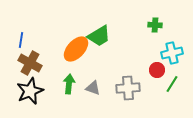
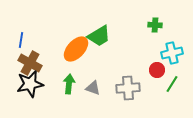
black star: moved 7 px up; rotated 12 degrees clockwise
